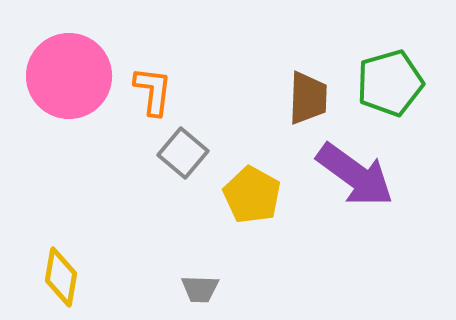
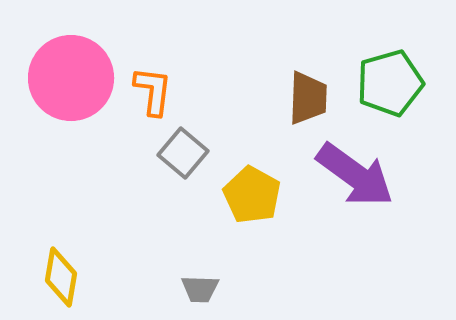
pink circle: moved 2 px right, 2 px down
